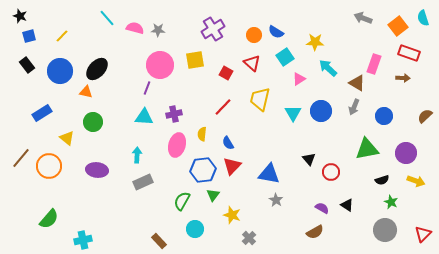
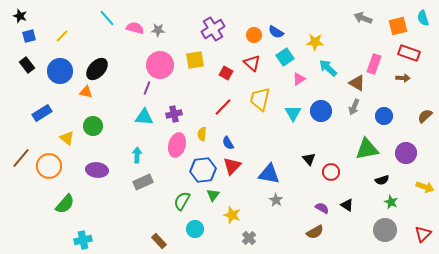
orange square at (398, 26): rotated 24 degrees clockwise
green circle at (93, 122): moved 4 px down
yellow arrow at (416, 181): moved 9 px right, 6 px down
green semicircle at (49, 219): moved 16 px right, 15 px up
